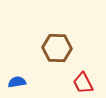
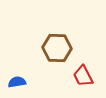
red trapezoid: moved 7 px up
